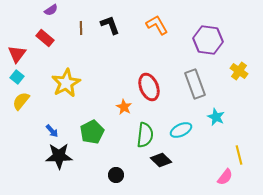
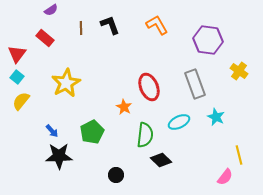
cyan ellipse: moved 2 px left, 8 px up
